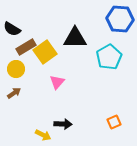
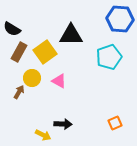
black triangle: moved 4 px left, 3 px up
brown rectangle: moved 7 px left, 5 px down; rotated 30 degrees counterclockwise
cyan pentagon: rotated 10 degrees clockwise
yellow circle: moved 16 px right, 9 px down
pink triangle: moved 2 px right, 1 px up; rotated 42 degrees counterclockwise
brown arrow: moved 5 px right, 1 px up; rotated 24 degrees counterclockwise
orange square: moved 1 px right, 1 px down
